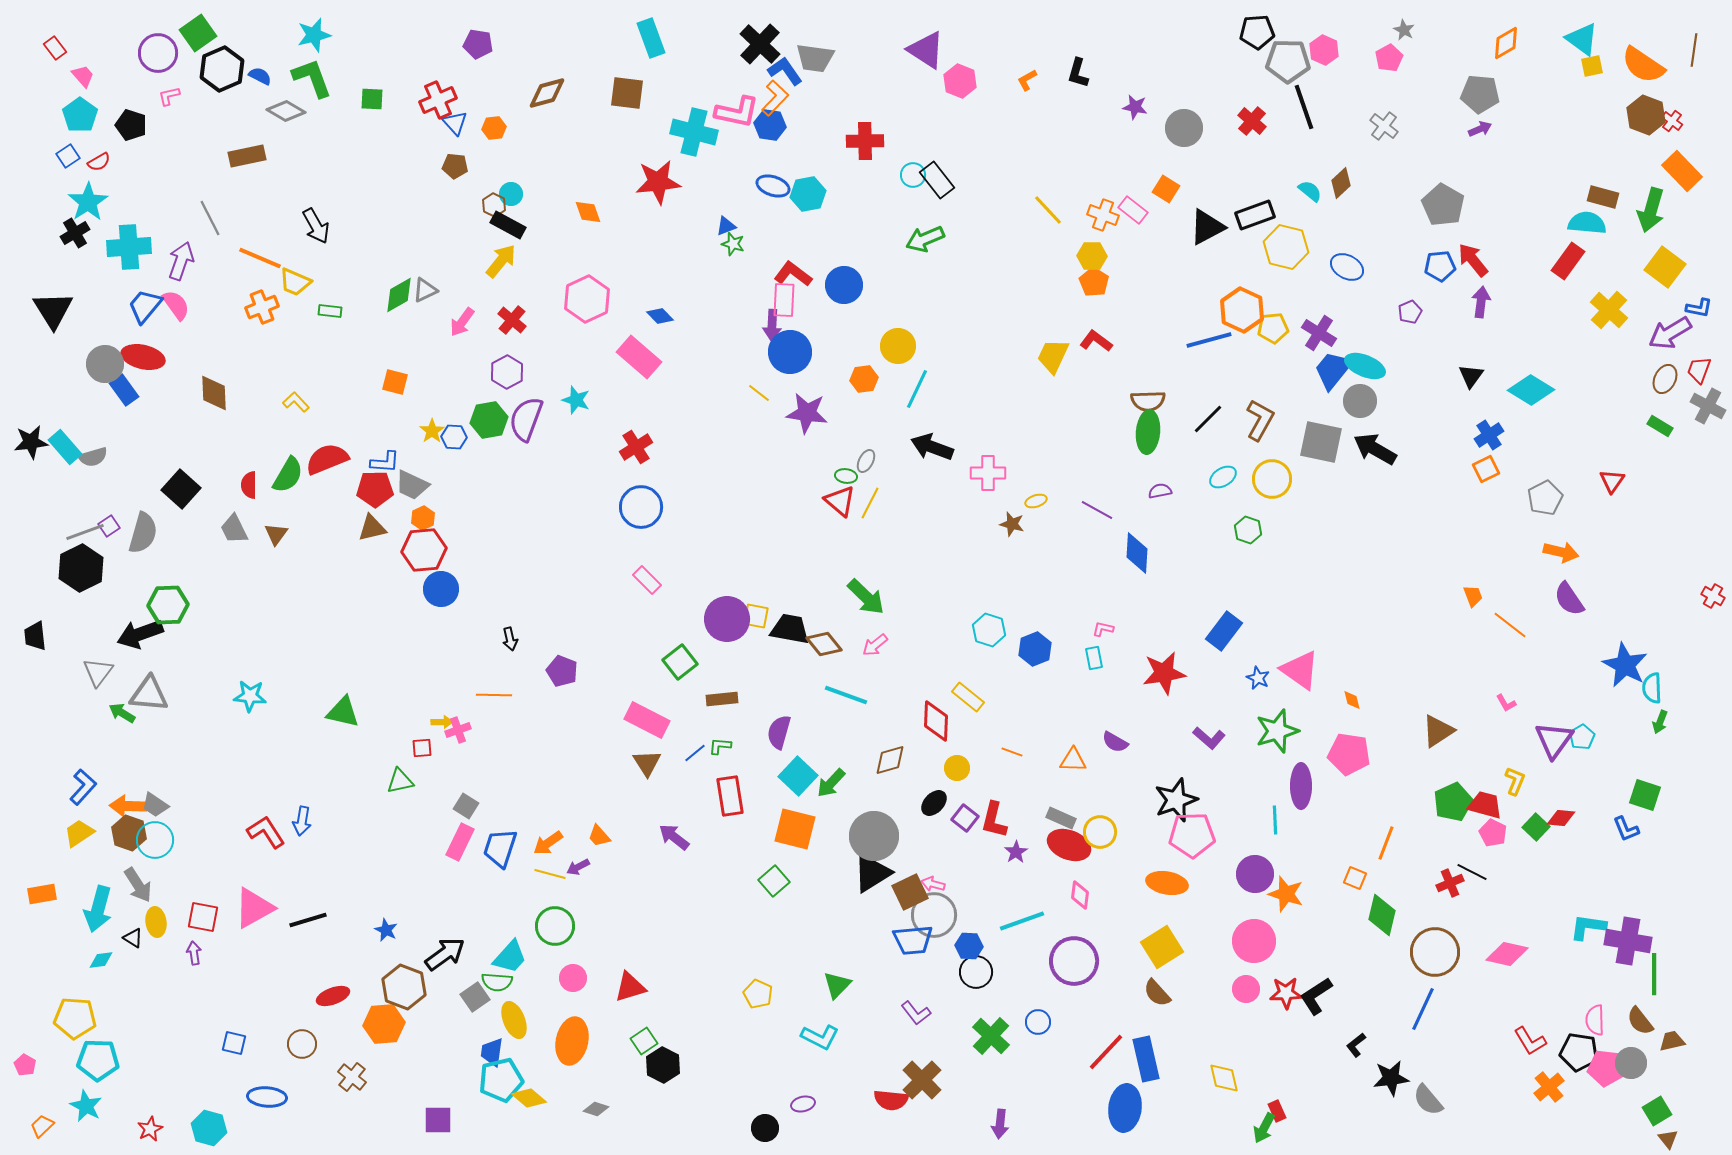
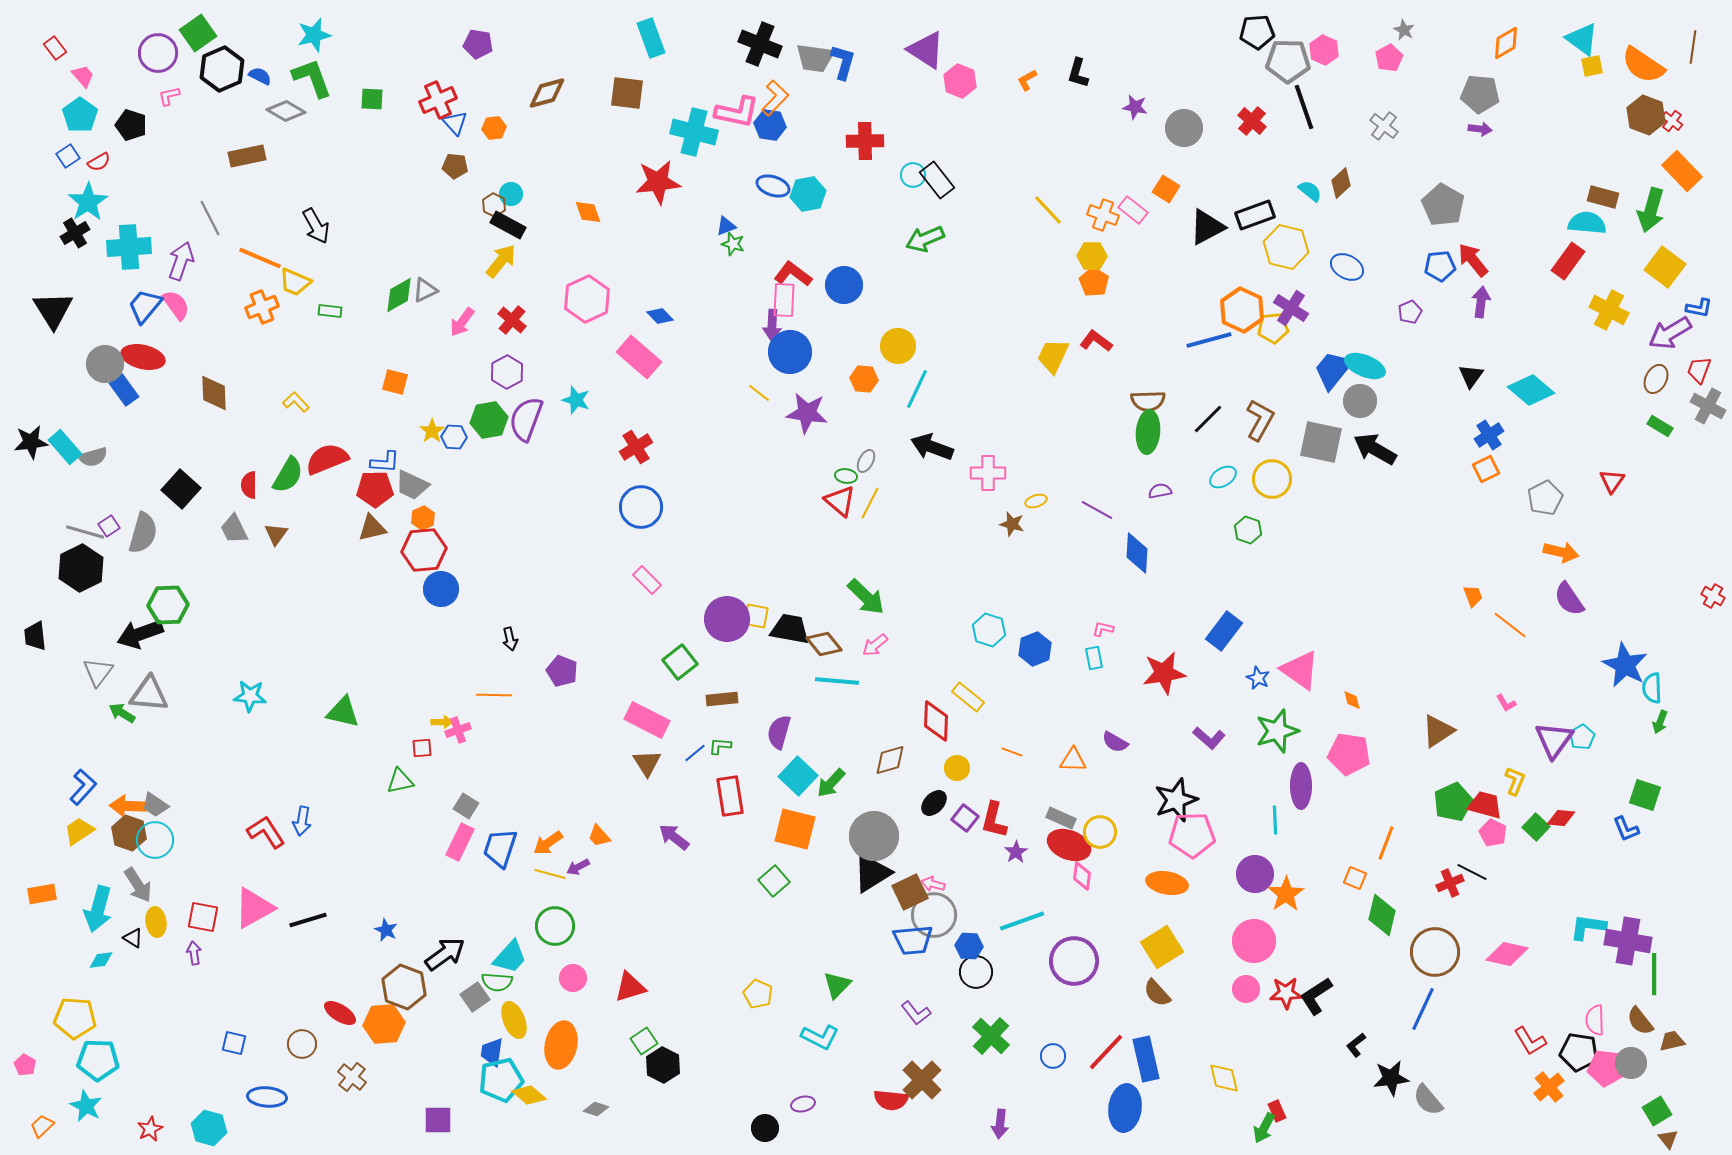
black cross at (760, 44): rotated 21 degrees counterclockwise
brown line at (1694, 50): moved 1 px left, 3 px up
blue L-shape at (785, 71): moved 58 px right, 9 px up; rotated 51 degrees clockwise
purple arrow at (1480, 129): rotated 30 degrees clockwise
yellow cross at (1609, 310): rotated 15 degrees counterclockwise
purple cross at (1319, 333): moved 28 px left, 25 px up
orange hexagon at (864, 379): rotated 12 degrees clockwise
brown ellipse at (1665, 379): moved 9 px left
cyan diamond at (1531, 390): rotated 9 degrees clockwise
gray line at (85, 532): rotated 36 degrees clockwise
cyan line at (846, 695): moved 9 px left, 14 px up; rotated 15 degrees counterclockwise
yellow trapezoid at (79, 833): moved 2 px up
orange star at (1286, 894): rotated 21 degrees clockwise
pink diamond at (1080, 895): moved 2 px right, 19 px up
red ellipse at (333, 996): moved 7 px right, 17 px down; rotated 52 degrees clockwise
blue circle at (1038, 1022): moved 15 px right, 34 px down
orange ellipse at (572, 1041): moved 11 px left, 4 px down
yellow diamond at (529, 1098): moved 3 px up
